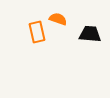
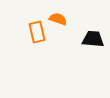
black trapezoid: moved 3 px right, 5 px down
